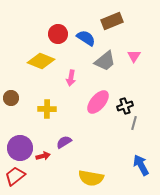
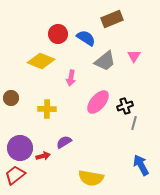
brown rectangle: moved 2 px up
red trapezoid: moved 1 px up
